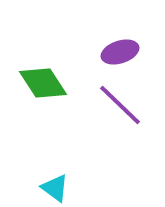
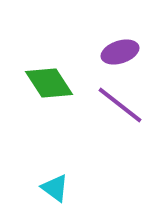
green diamond: moved 6 px right
purple line: rotated 6 degrees counterclockwise
